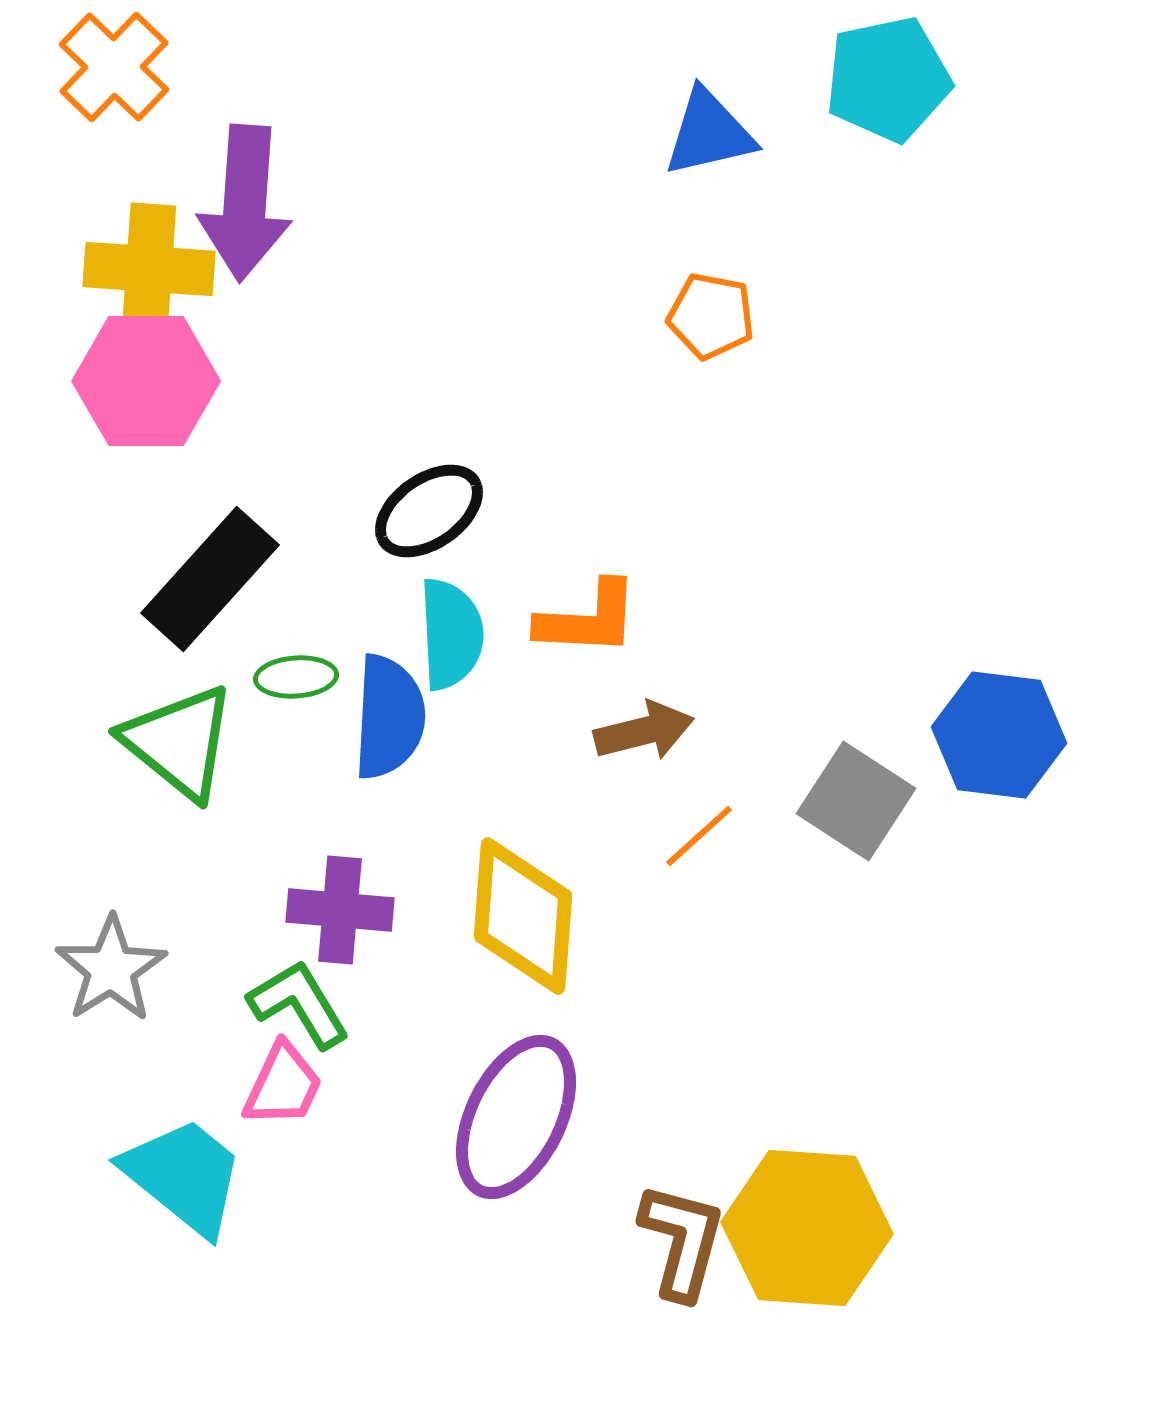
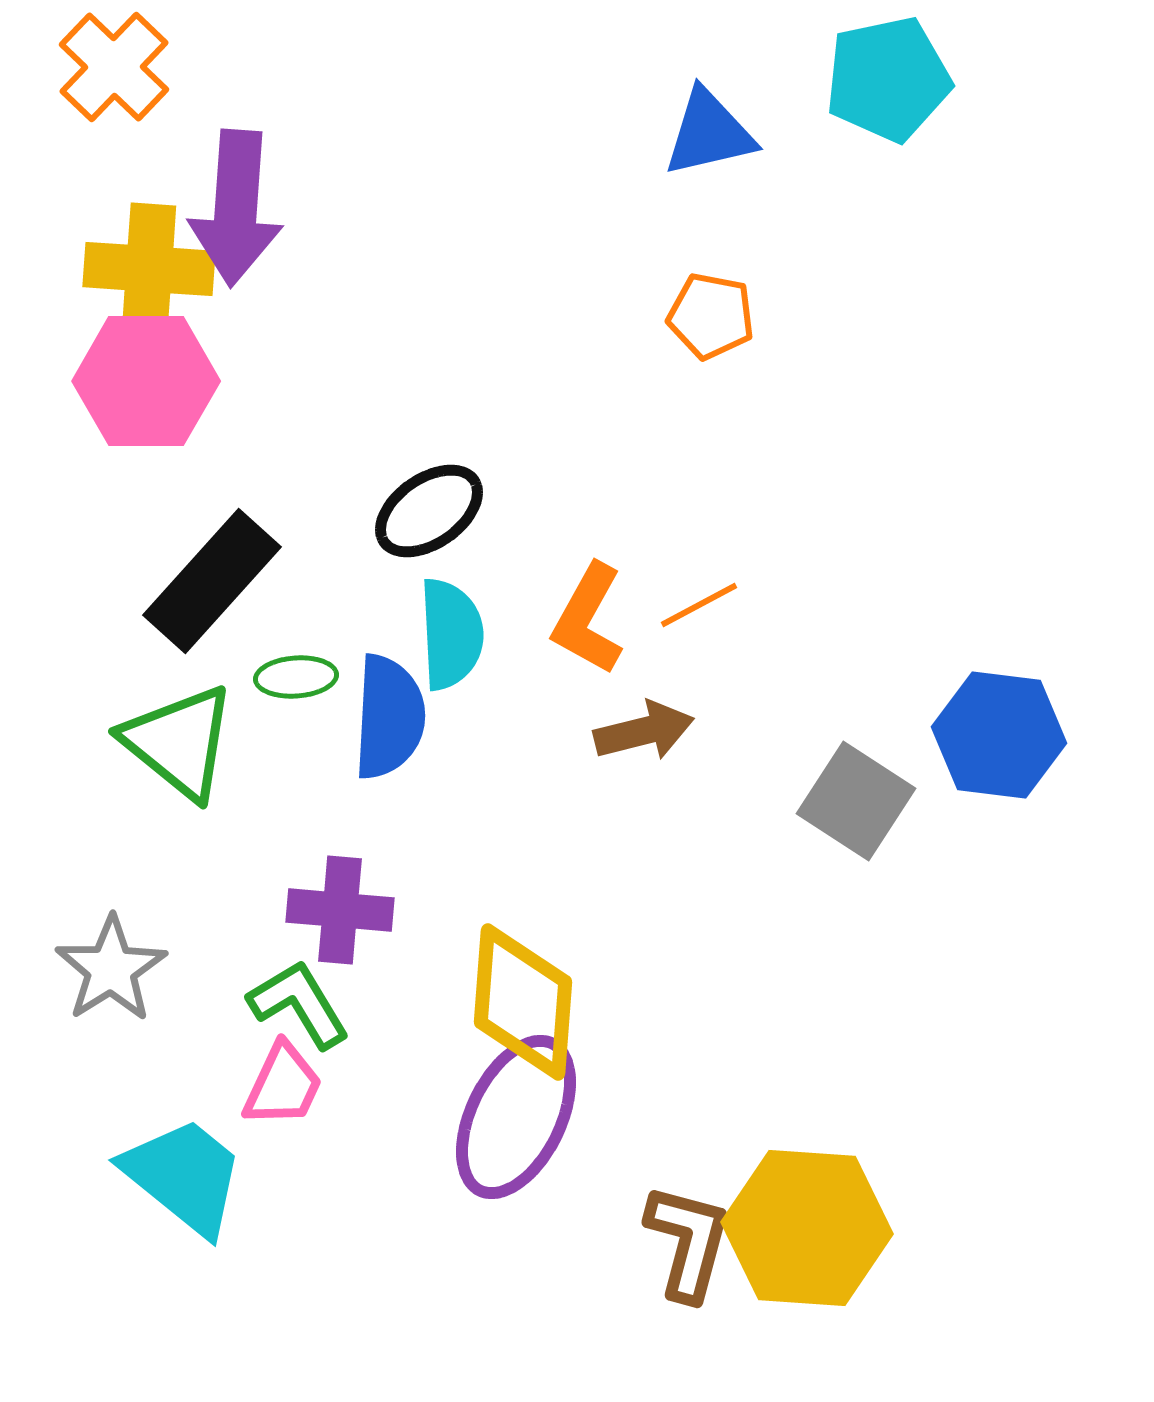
purple arrow: moved 9 px left, 5 px down
black rectangle: moved 2 px right, 2 px down
orange L-shape: rotated 116 degrees clockwise
orange line: moved 231 px up; rotated 14 degrees clockwise
yellow diamond: moved 86 px down
brown L-shape: moved 6 px right, 1 px down
